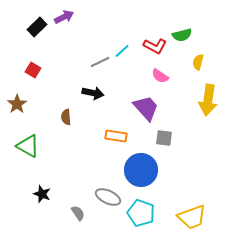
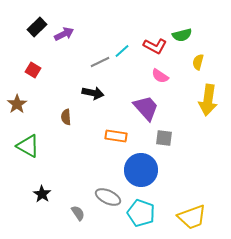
purple arrow: moved 17 px down
black star: rotated 12 degrees clockwise
